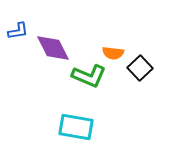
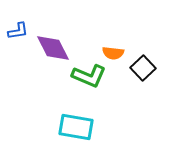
black square: moved 3 px right
